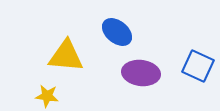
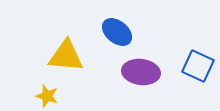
purple ellipse: moved 1 px up
yellow star: rotated 10 degrees clockwise
